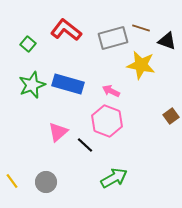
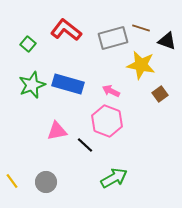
brown square: moved 11 px left, 22 px up
pink triangle: moved 1 px left, 1 px up; rotated 30 degrees clockwise
